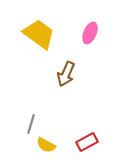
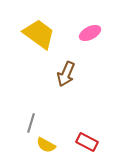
pink ellipse: rotated 40 degrees clockwise
gray line: moved 1 px up
red rectangle: rotated 55 degrees clockwise
